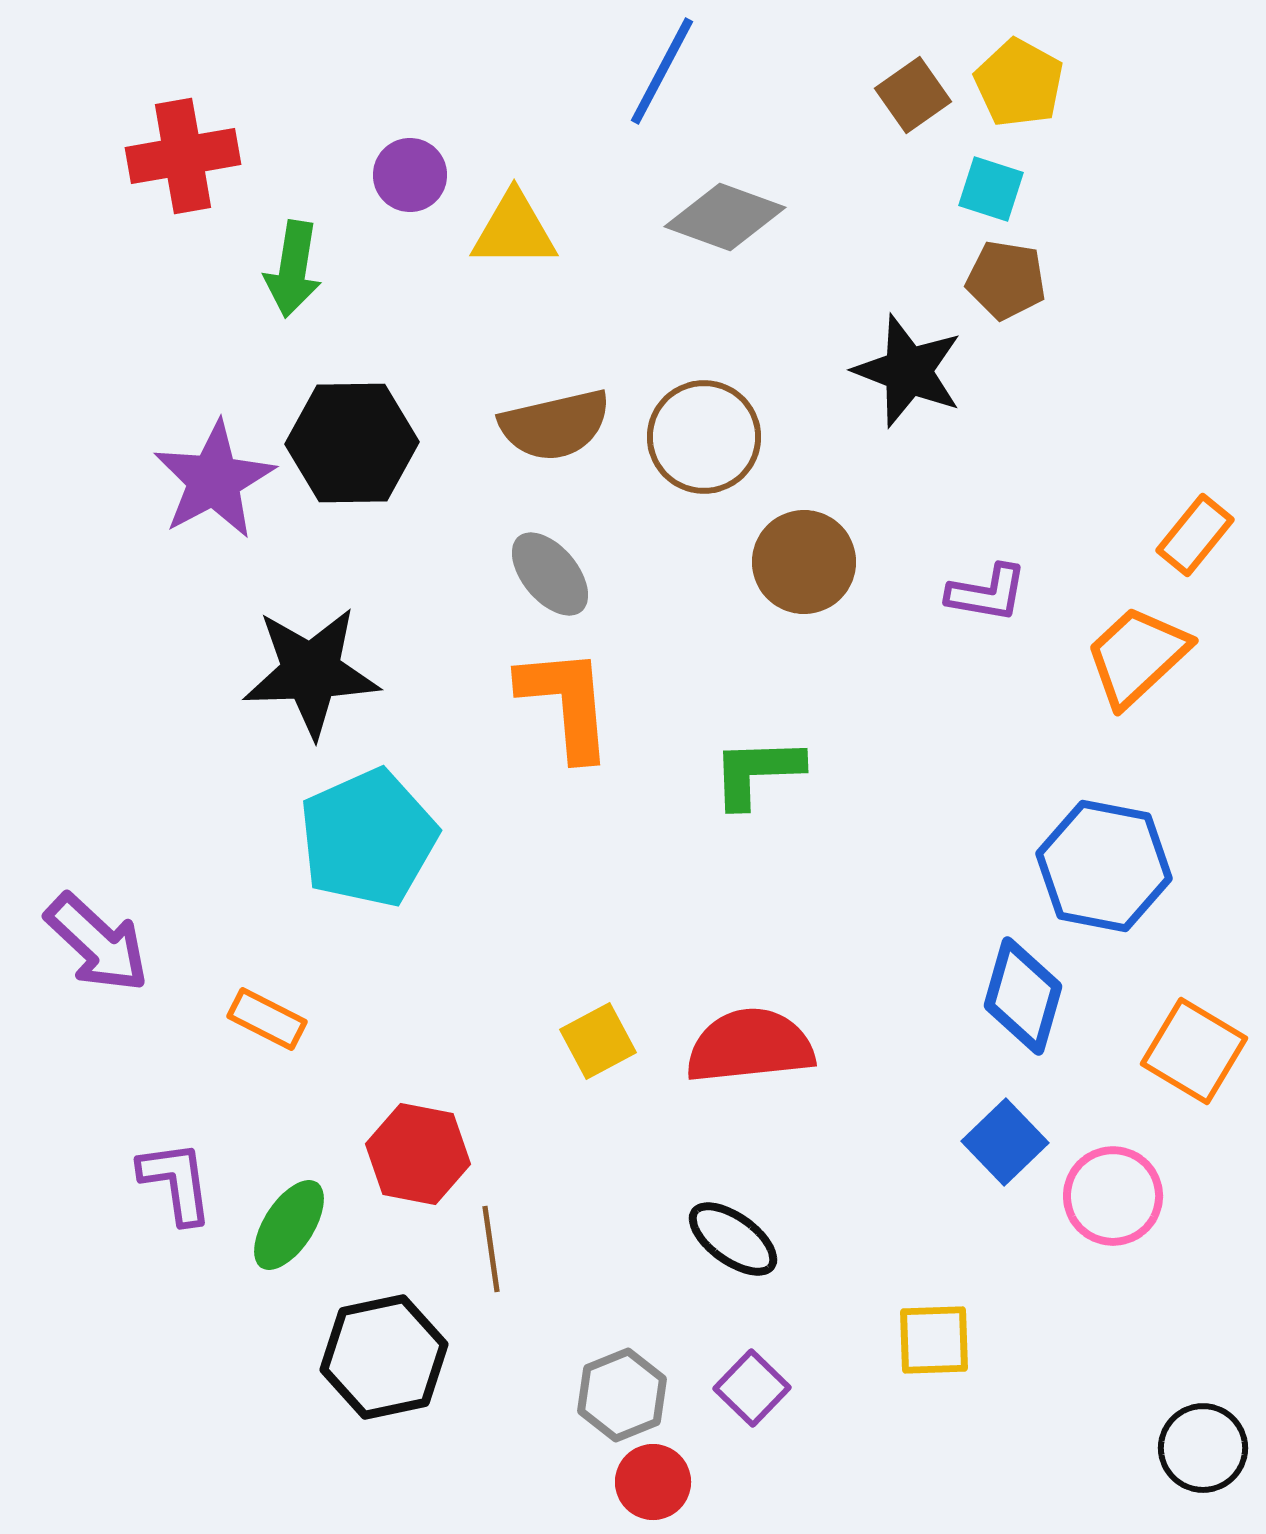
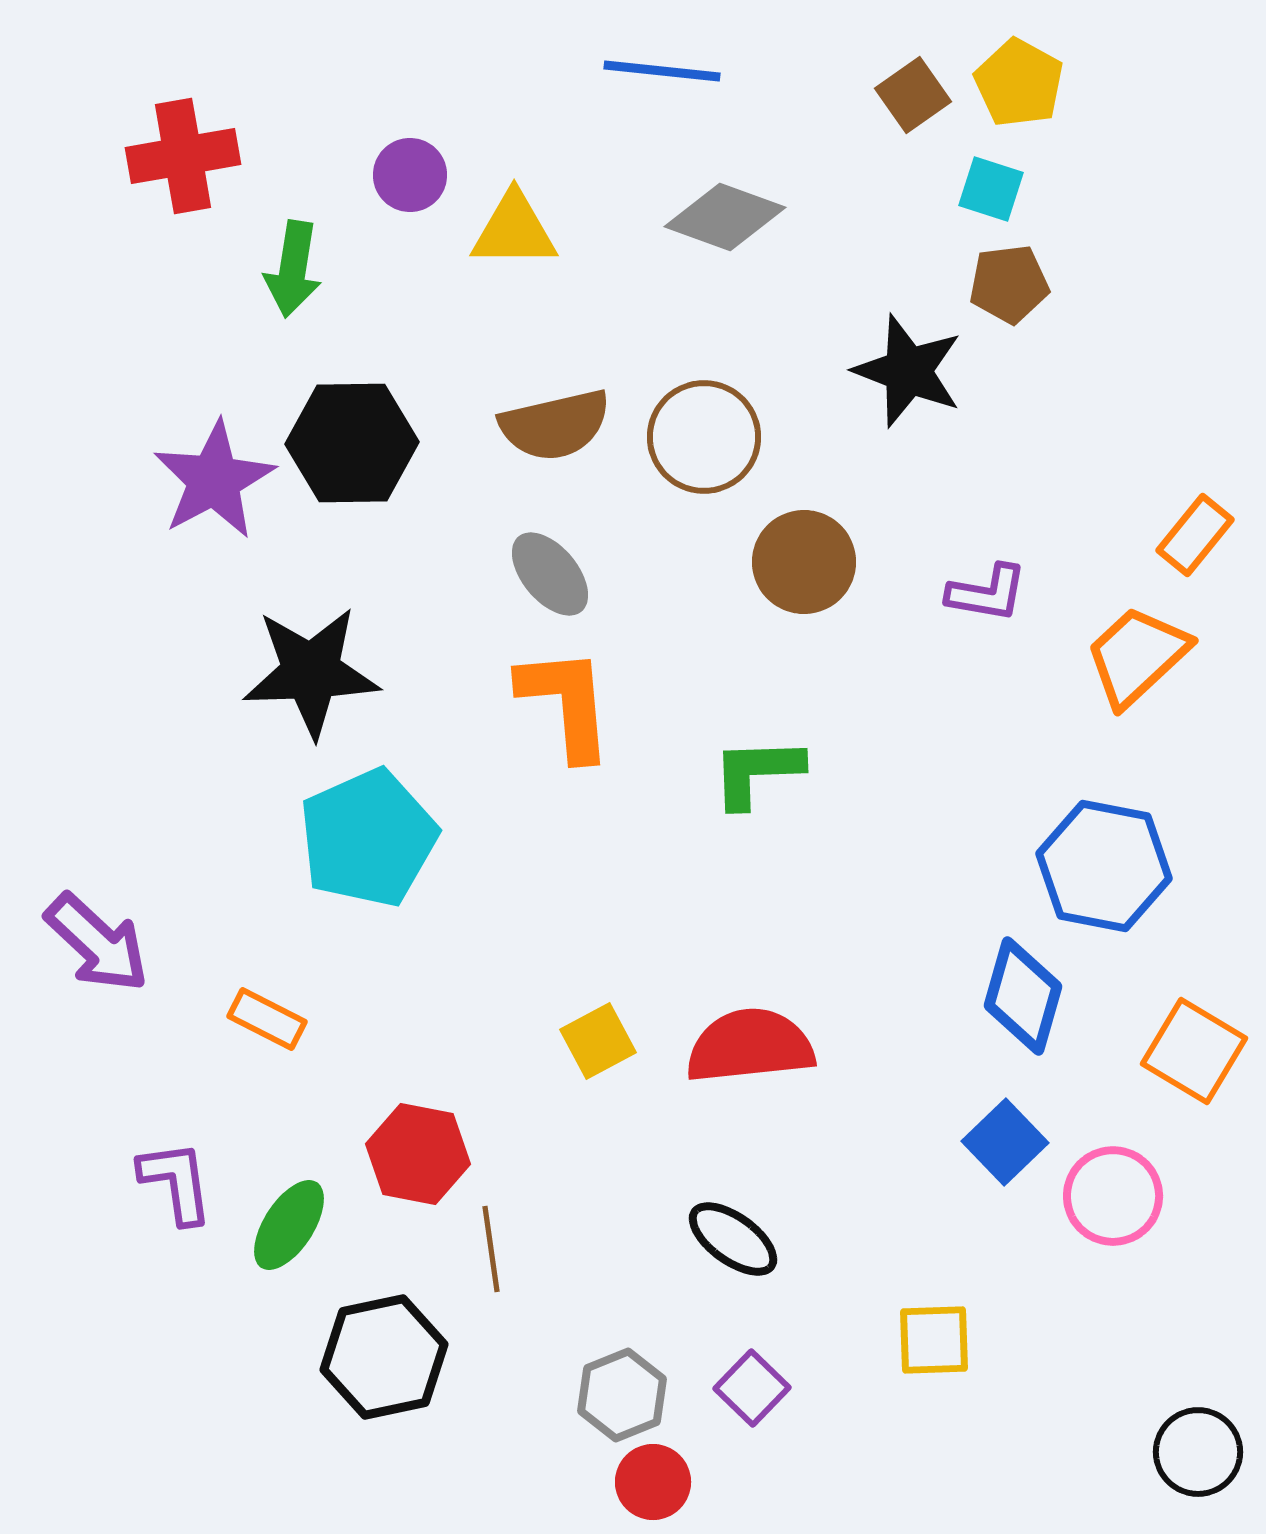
blue line at (662, 71): rotated 68 degrees clockwise
brown pentagon at (1006, 280): moved 3 px right, 4 px down; rotated 16 degrees counterclockwise
black circle at (1203, 1448): moved 5 px left, 4 px down
